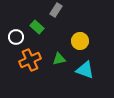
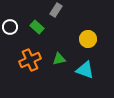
white circle: moved 6 px left, 10 px up
yellow circle: moved 8 px right, 2 px up
